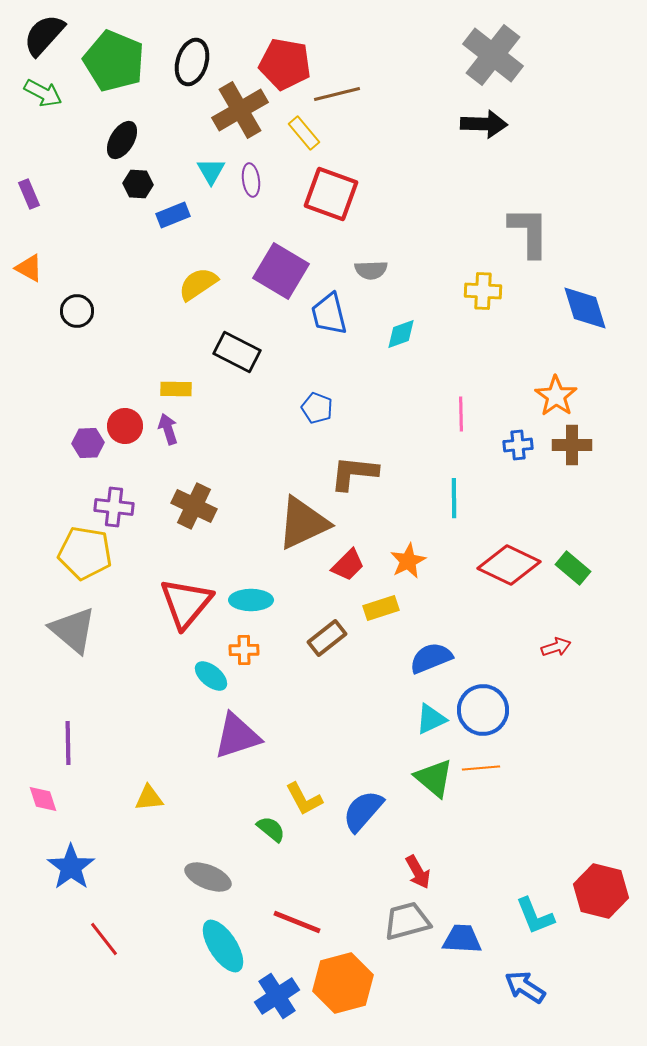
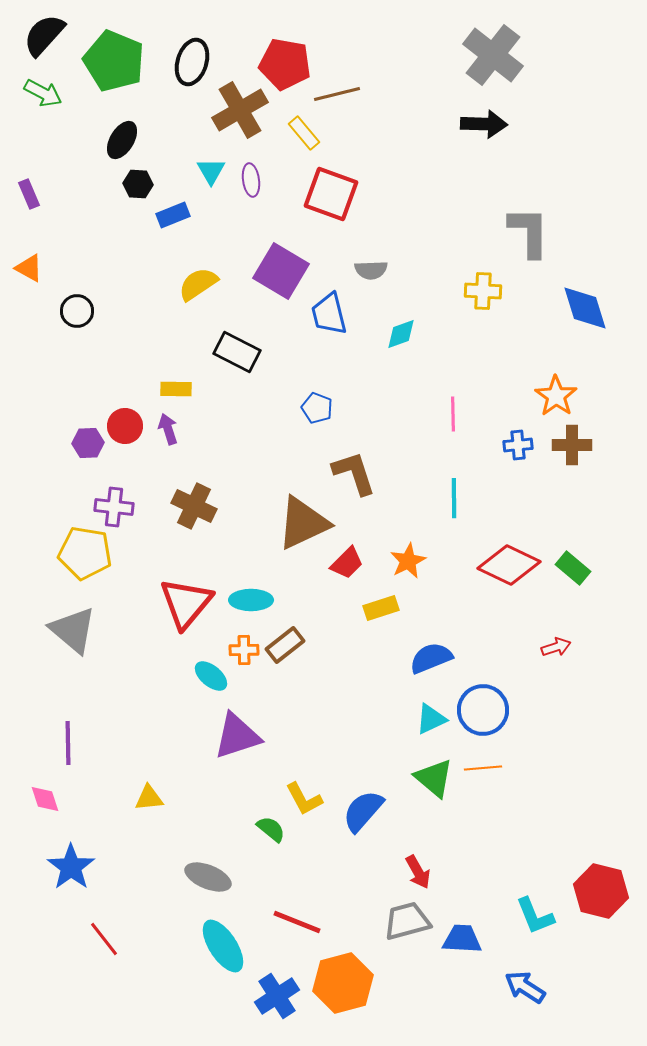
pink line at (461, 414): moved 8 px left
brown L-shape at (354, 473): rotated 66 degrees clockwise
red trapezoid at (348, 565): moved 1 px left, 2 px up
brown rectangle at (327, 638): moved 42 px left, 7 px down
orange line at (481, 768): moved 2 px right
pink diamond at (43, 799): moved 2 px right
